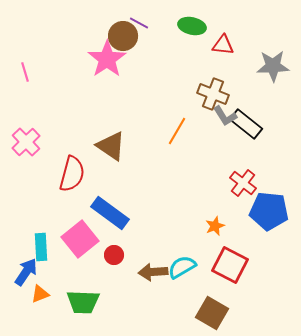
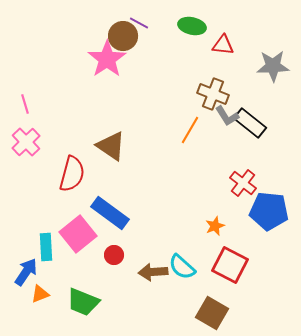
pink line: moved 32 px down
gray L-shape: moved 2 px right
black rectangle: moved 4 px right, 1 px up
orange line: moved 13 px right, 1 px up
pink square: moved 2 px left, 5 px up
cyan rectangle: moved 5 px right
cyan semicircle: rotated 108 degrees counterclockwise
green trapezoid: rotated 20 degrees clockwise
